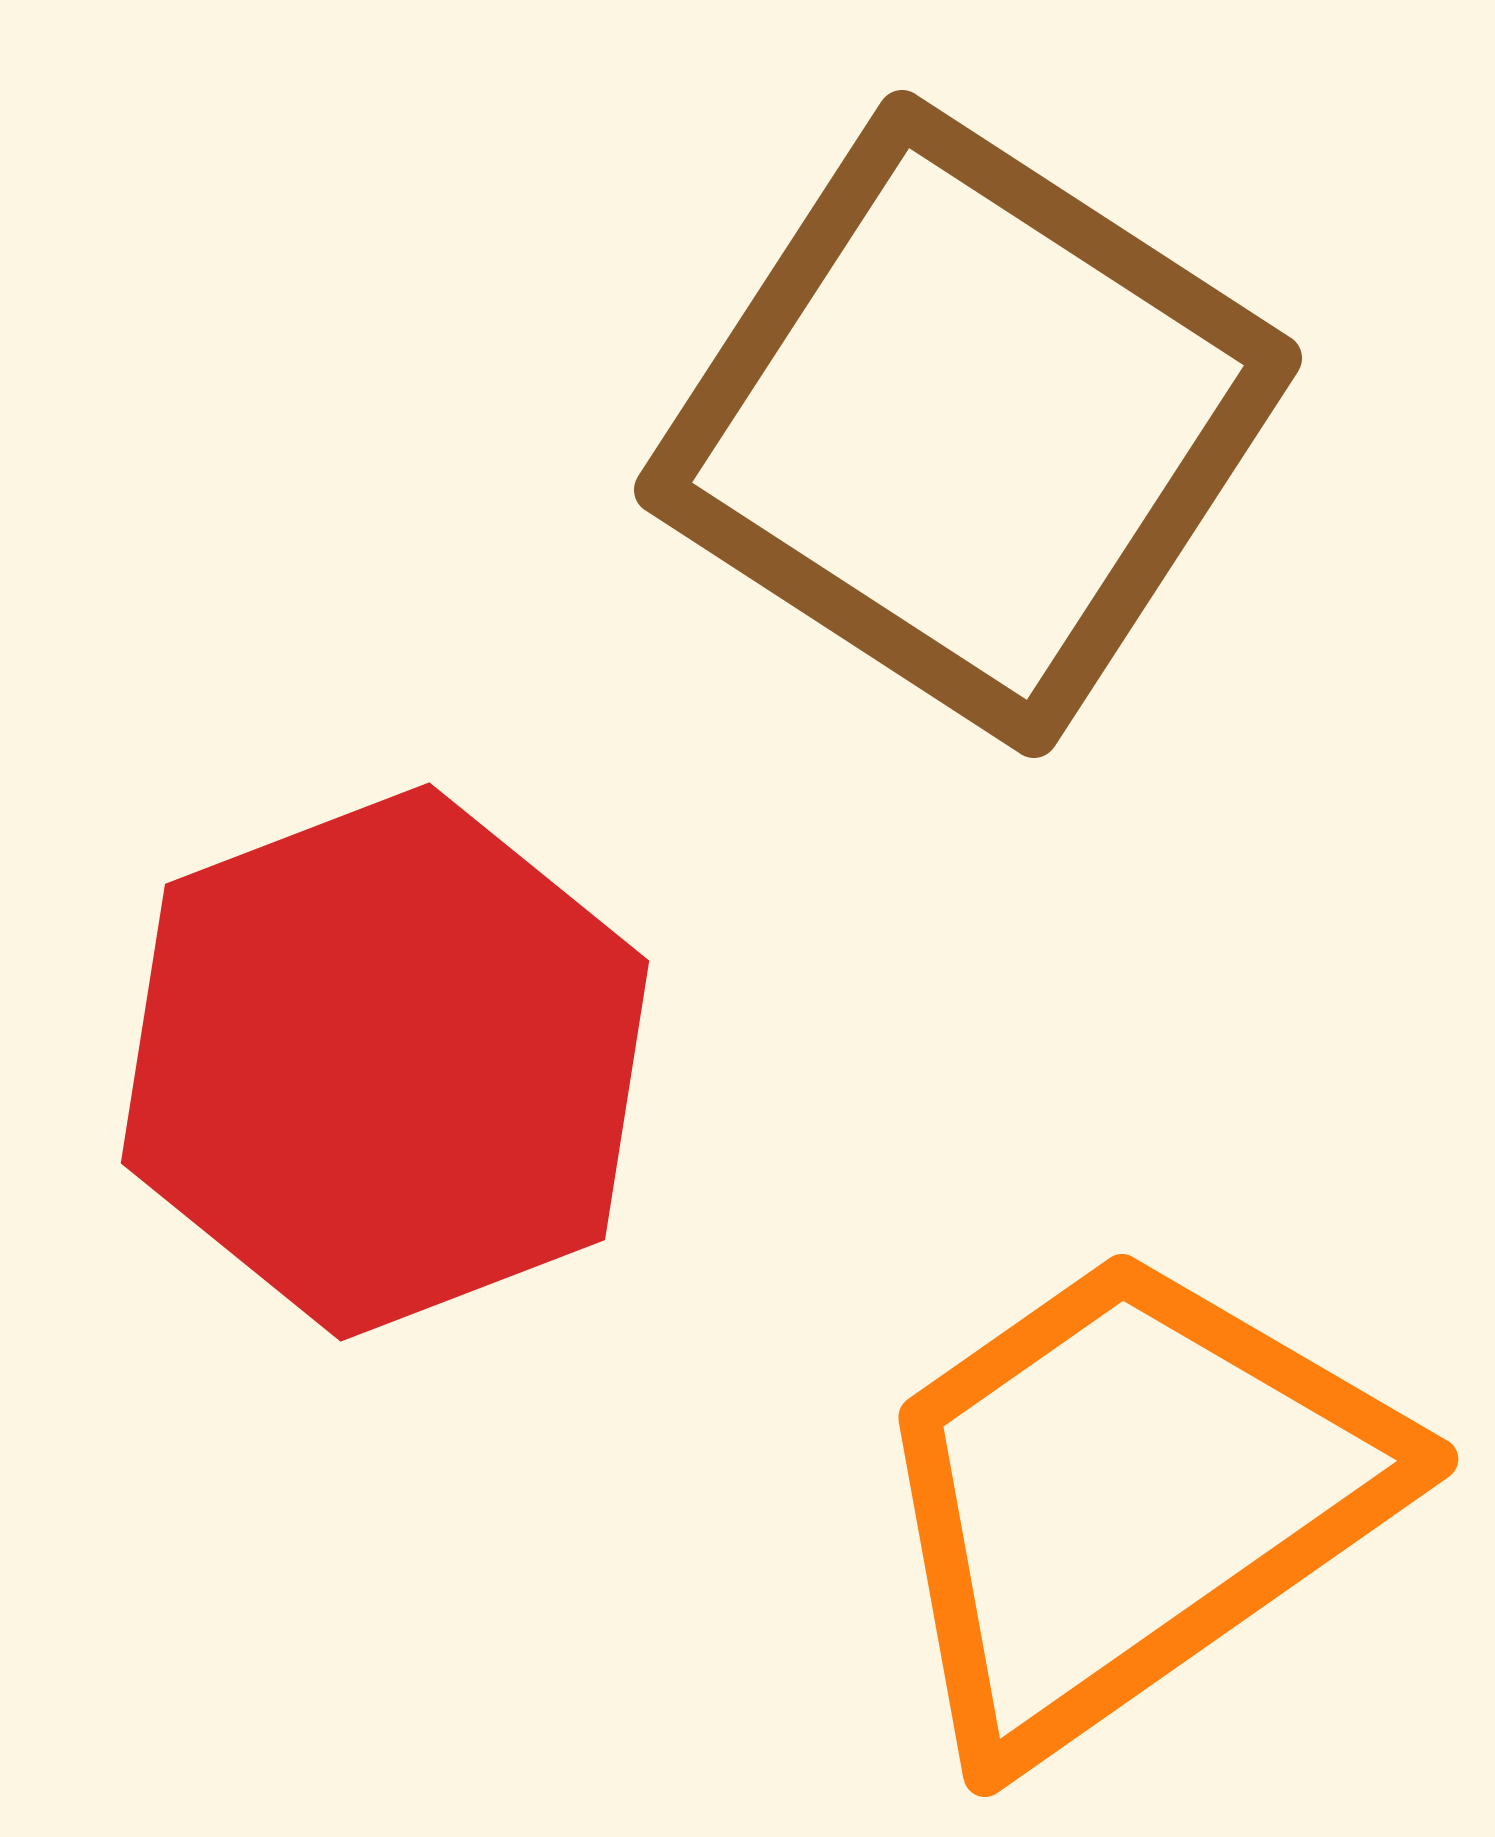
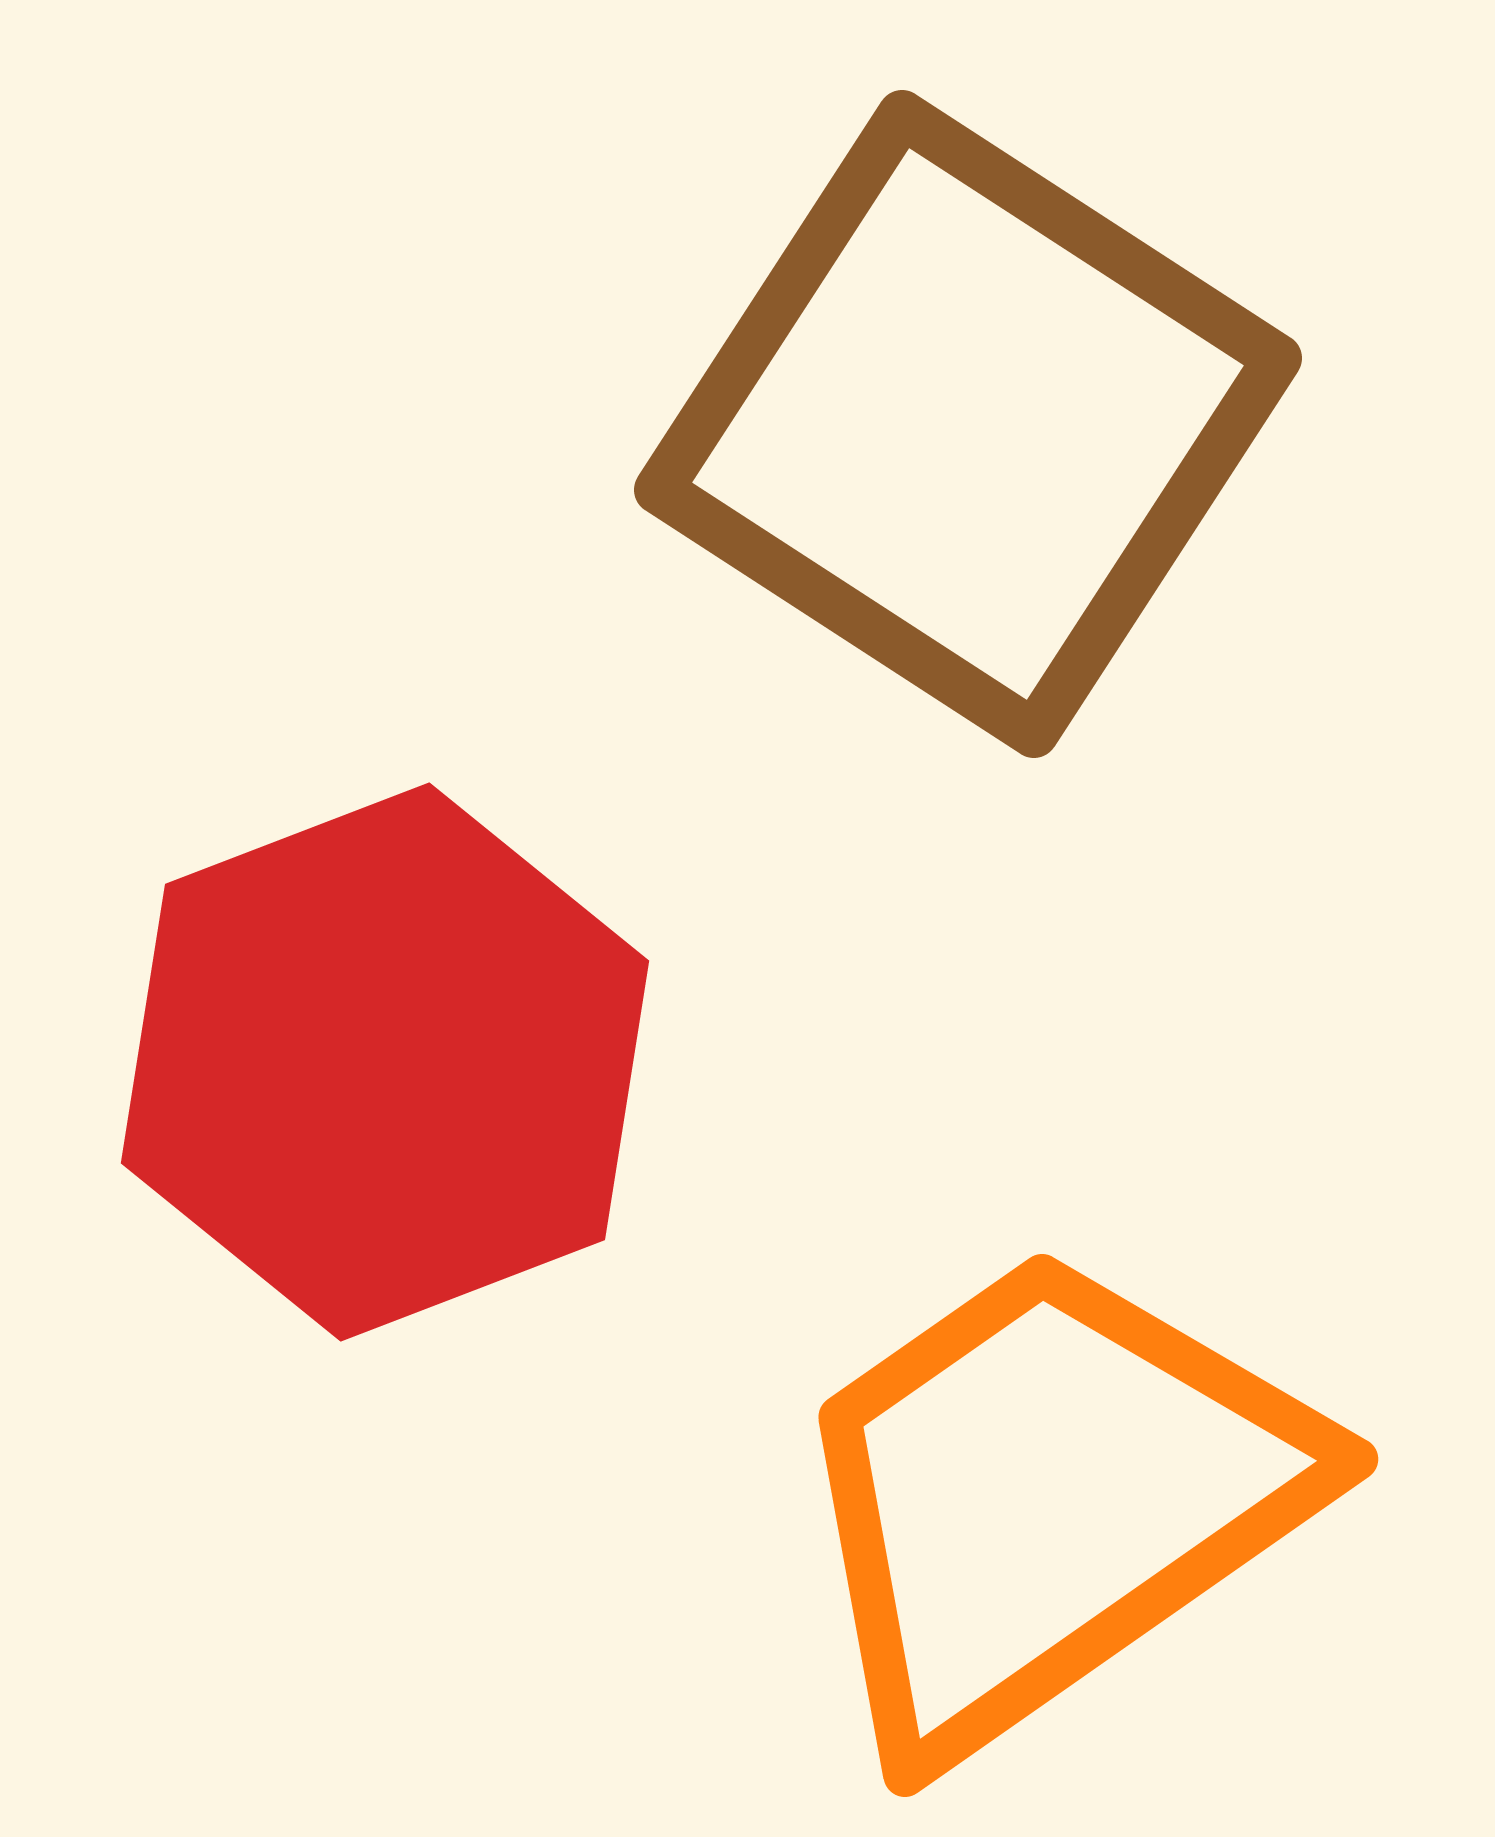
orange trapezoid: moved 80 px left
